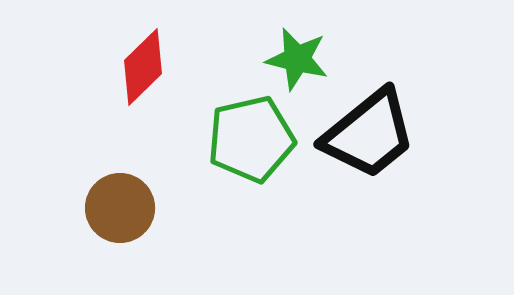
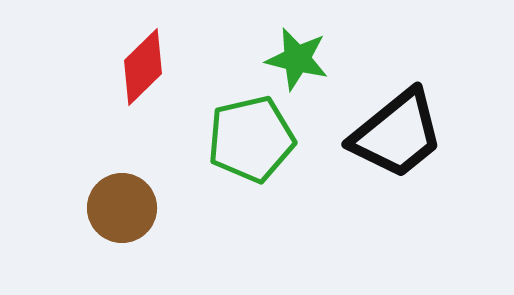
black trapezoid: moved 28 px right
brown circle: moved 2 px right
